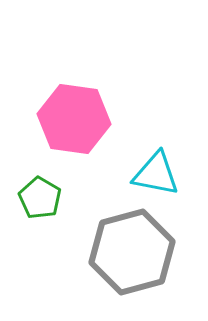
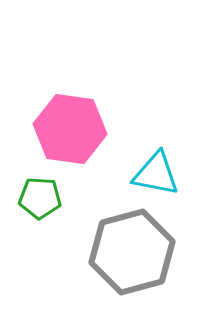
pink hexagon: moved 4 px left, 10 px down
green pentagon: rotated 27 degrees counterclockwise
